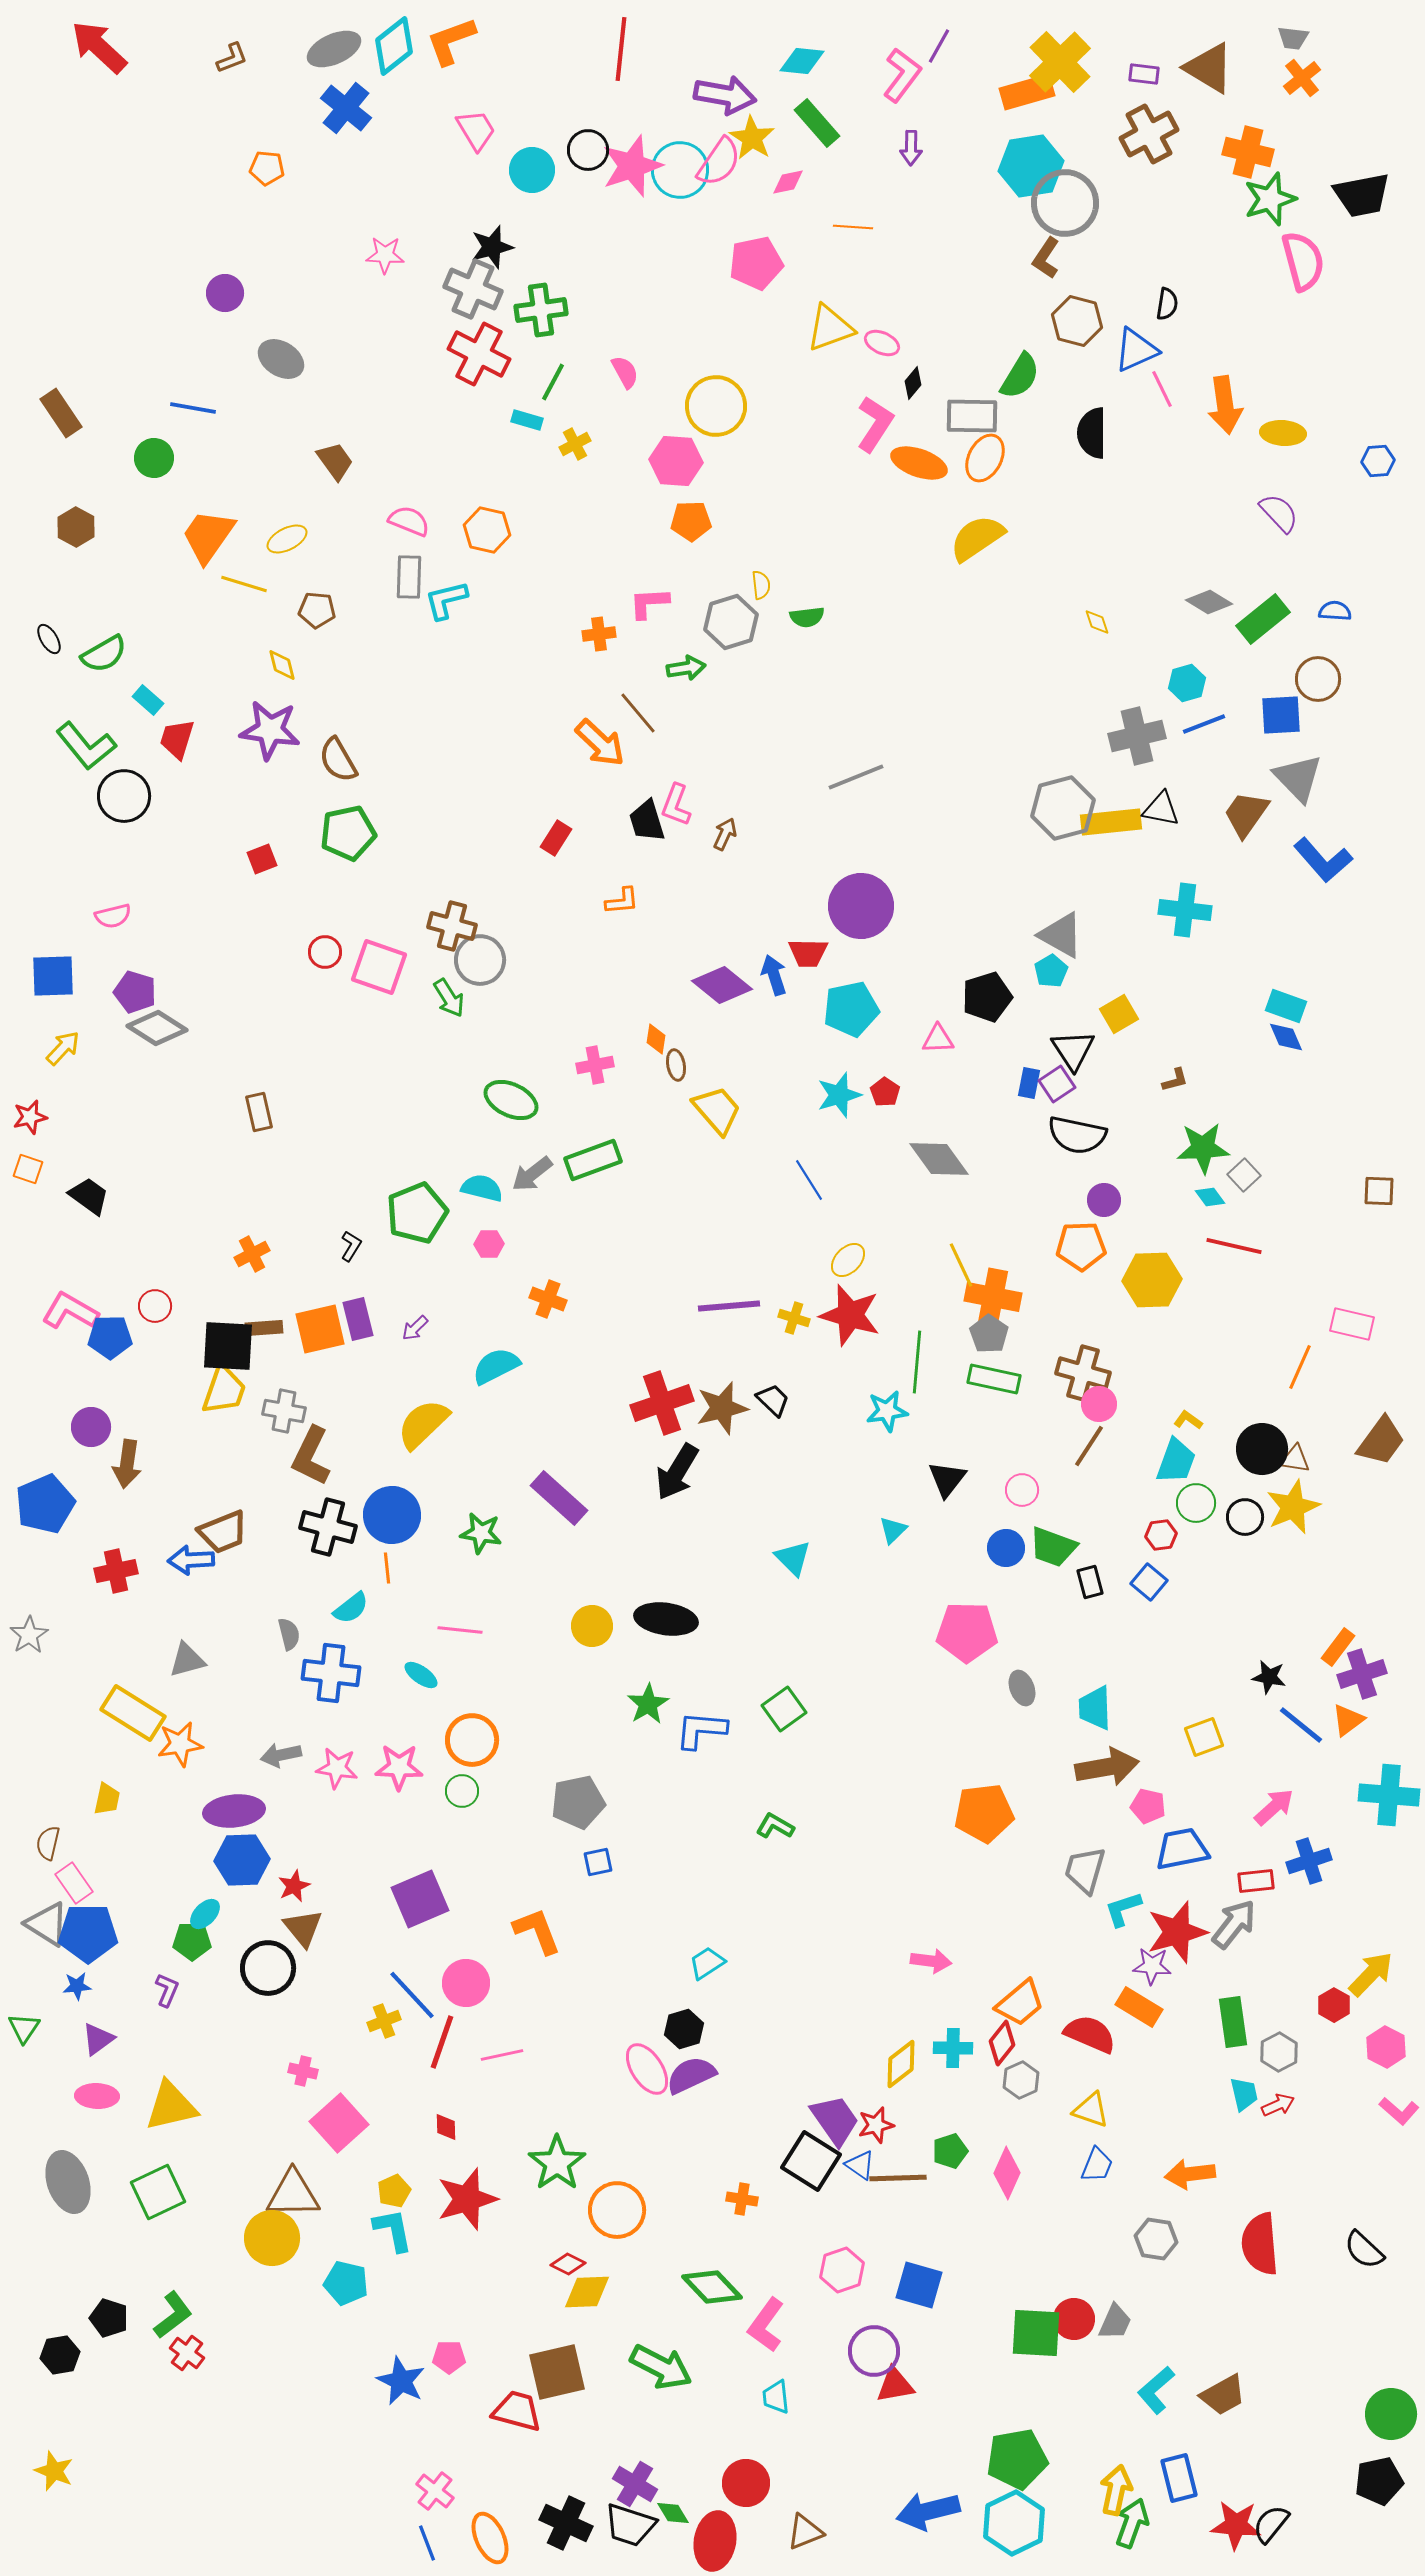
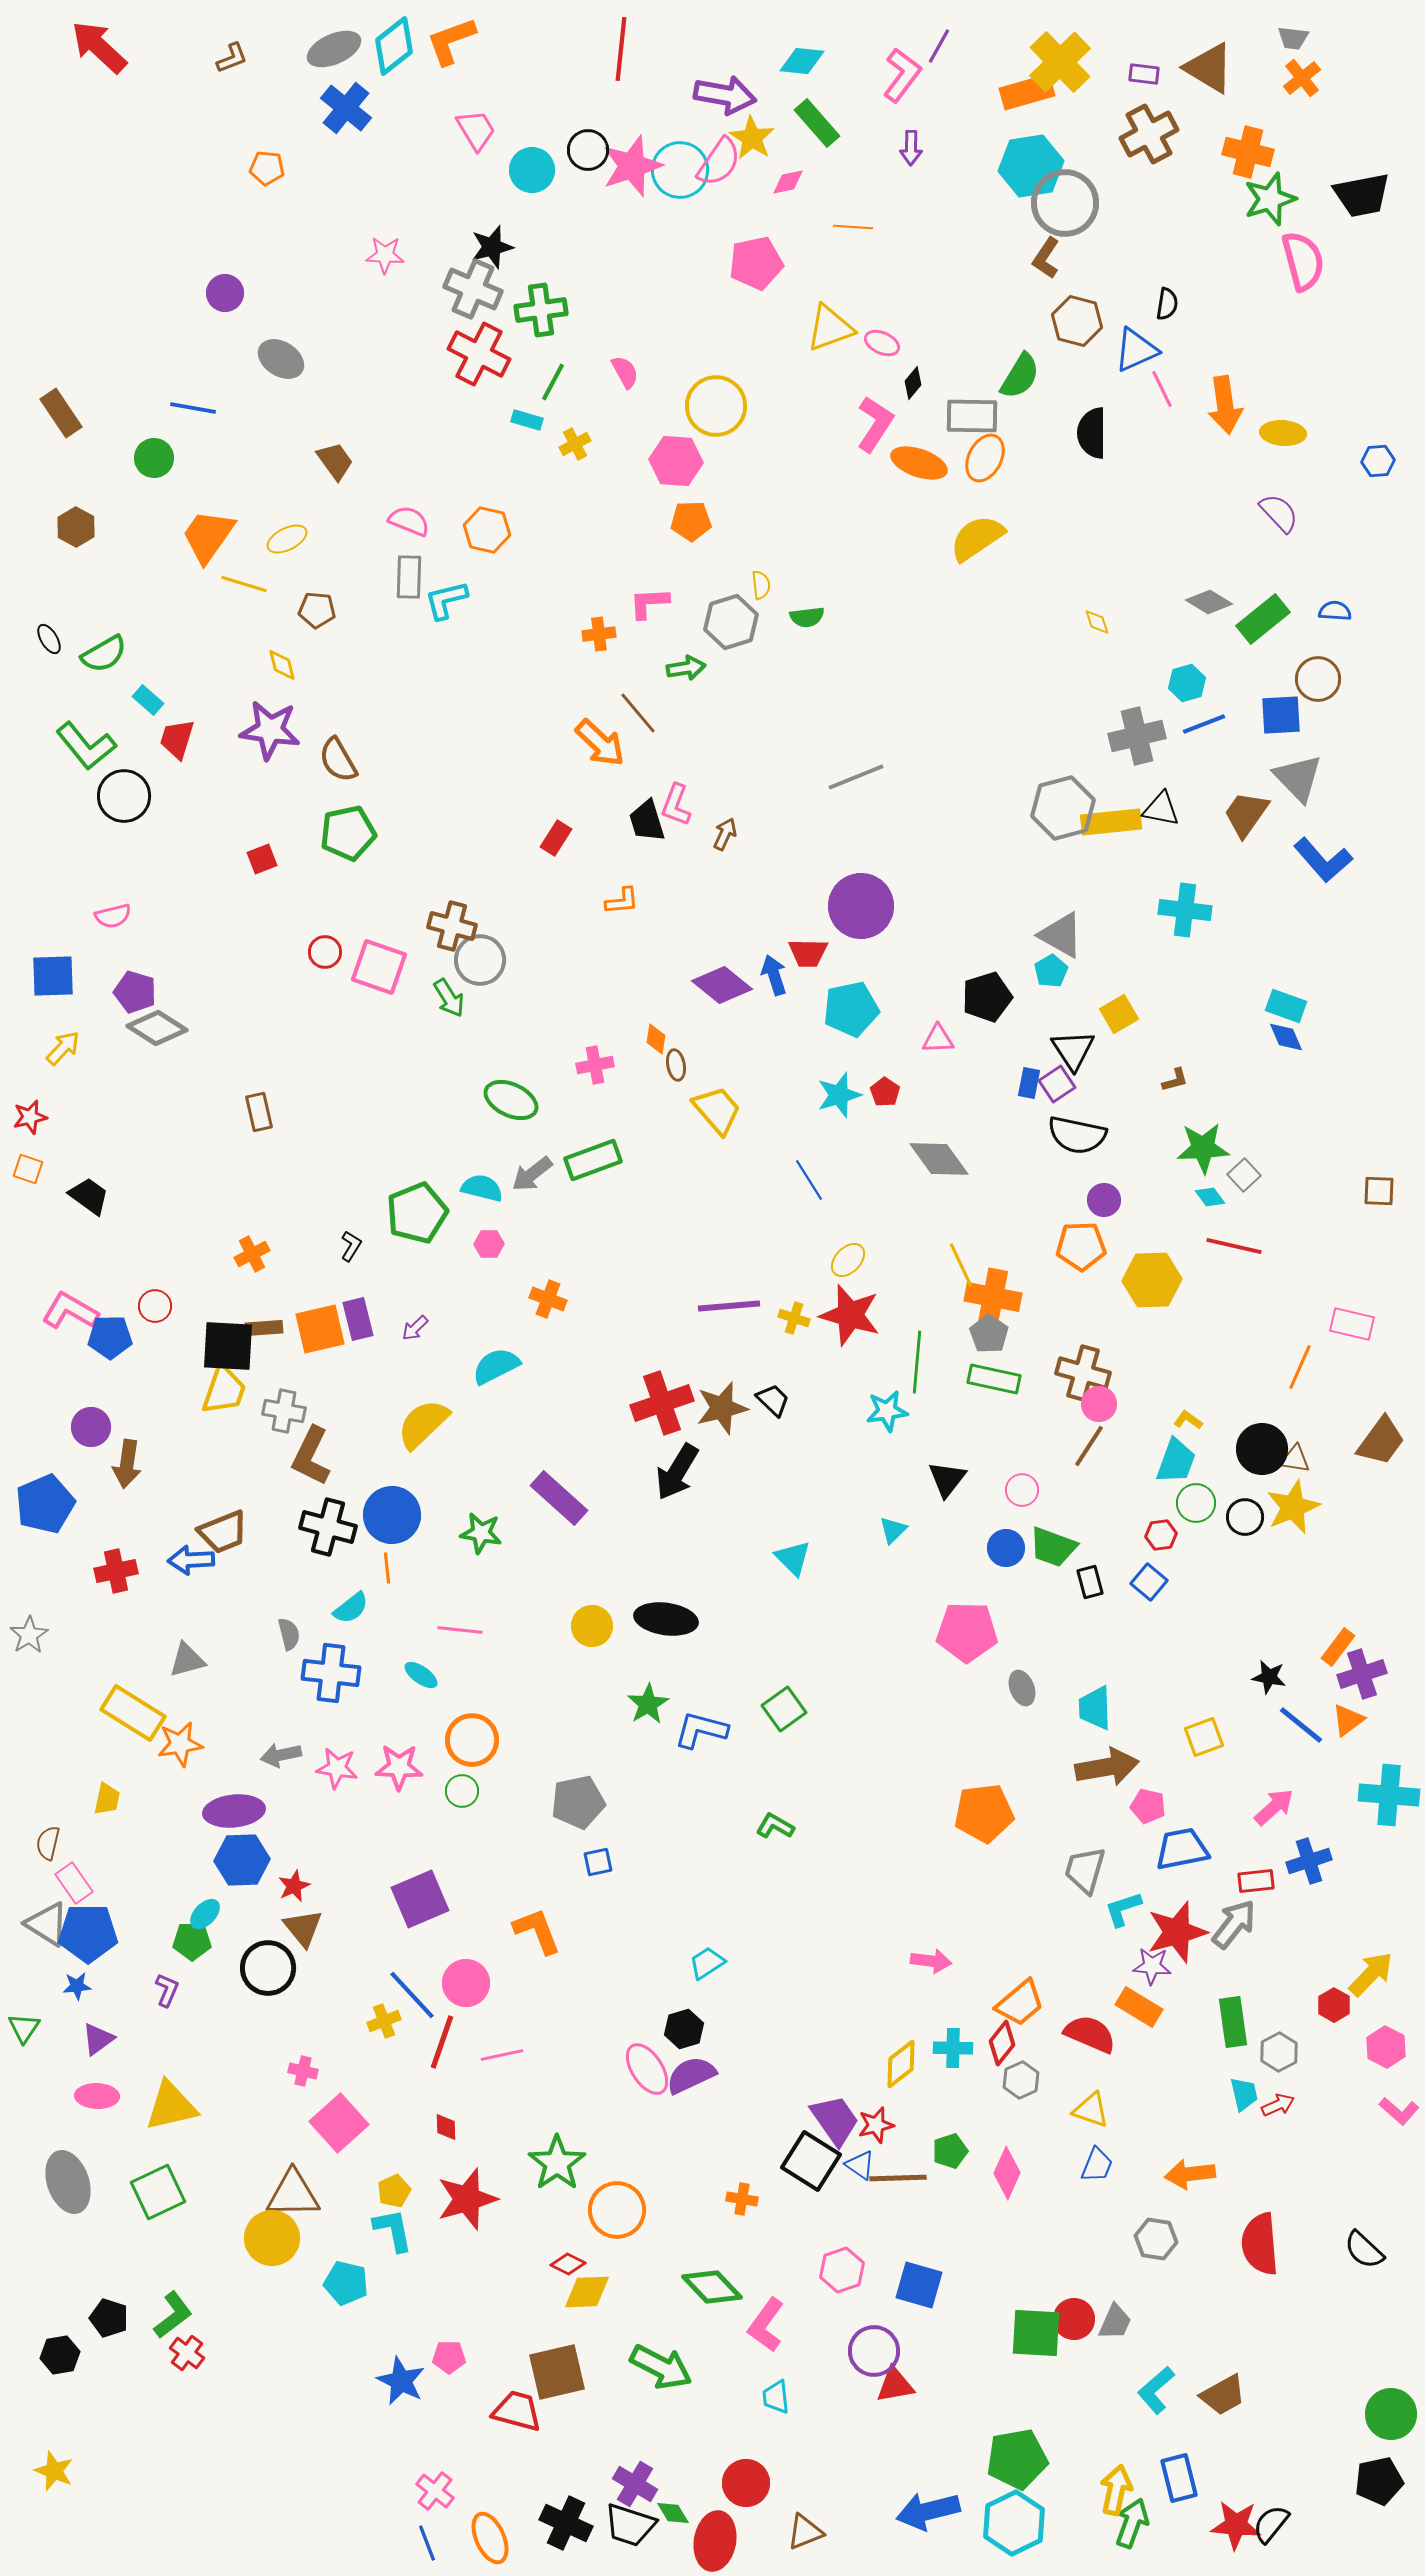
blue L-shape at (701, 1730): rotated 10 degrees clockwise
